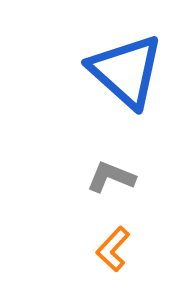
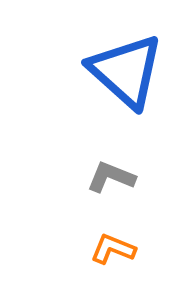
orange L-shape: rotated 69 degrees clockwise
